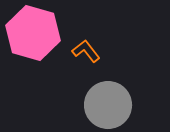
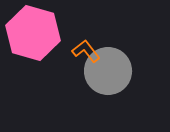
gray circle: moved 34 px up
